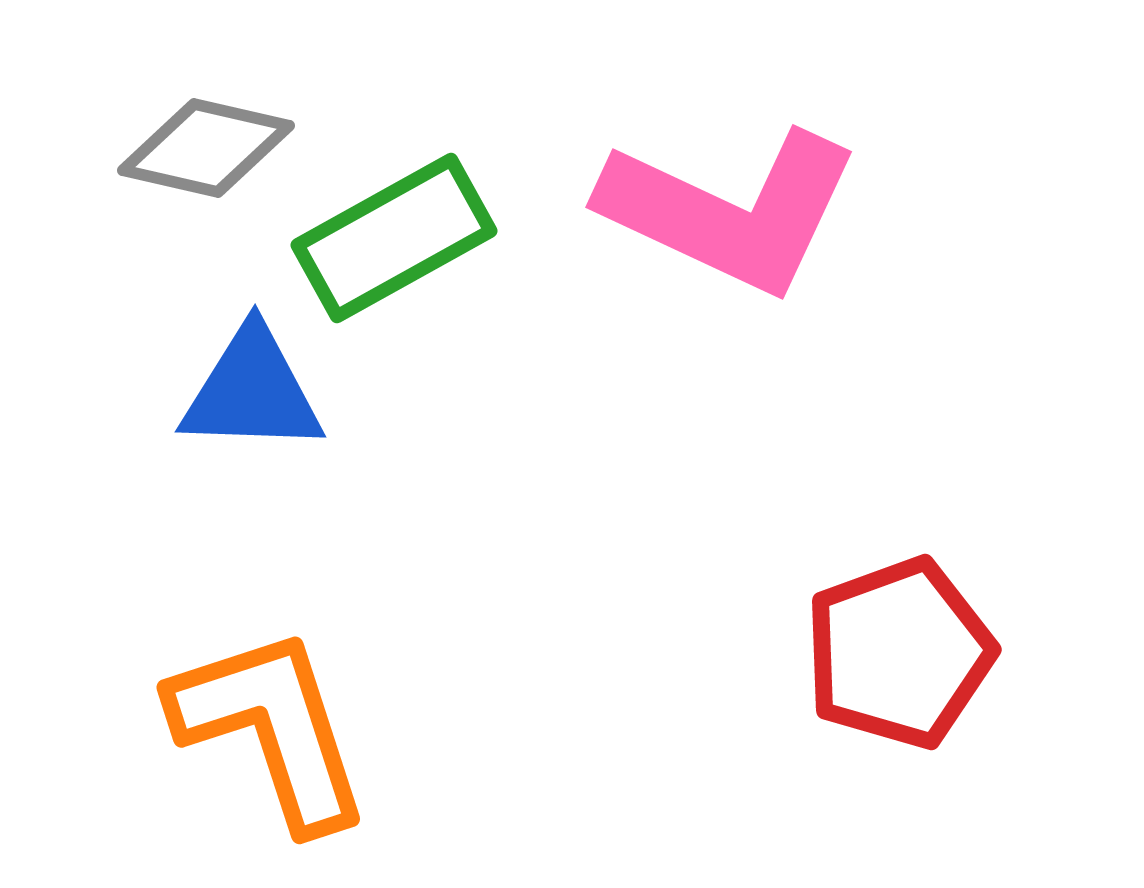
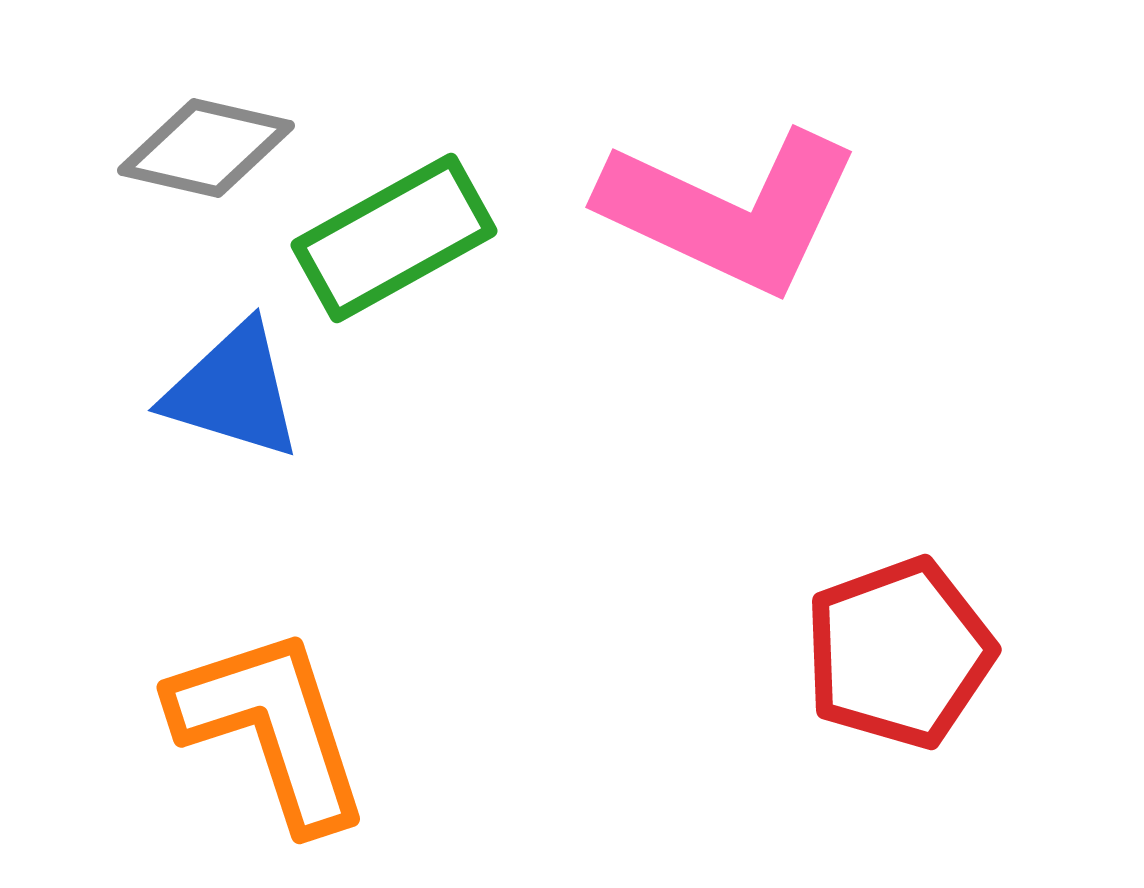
blue triangle: moved 19 px left; rotated 15 degrees clockwise
